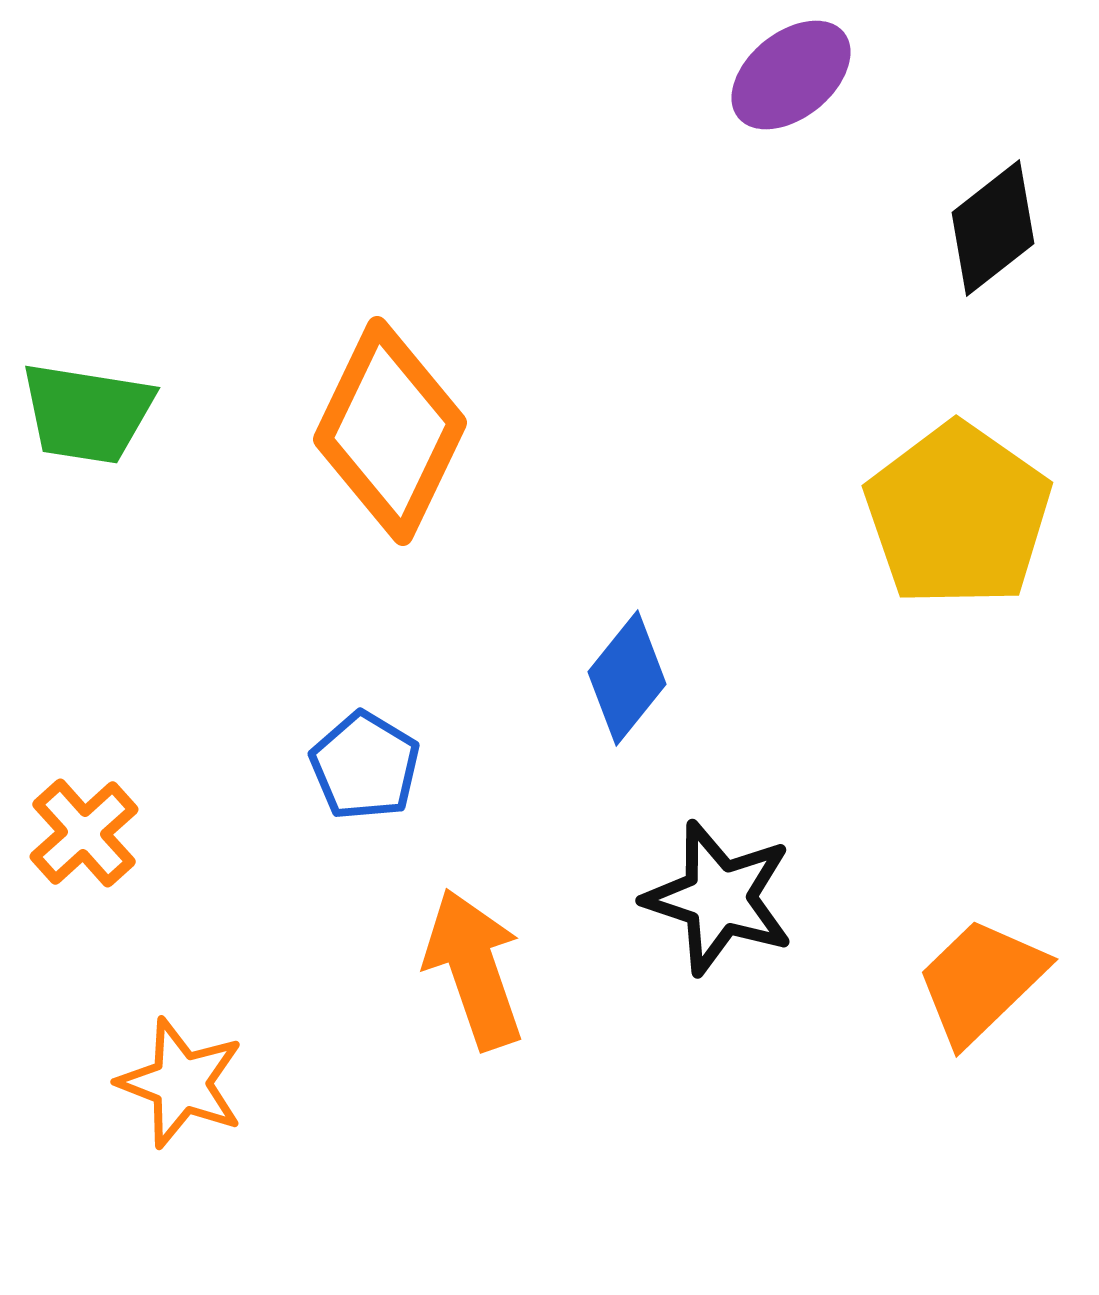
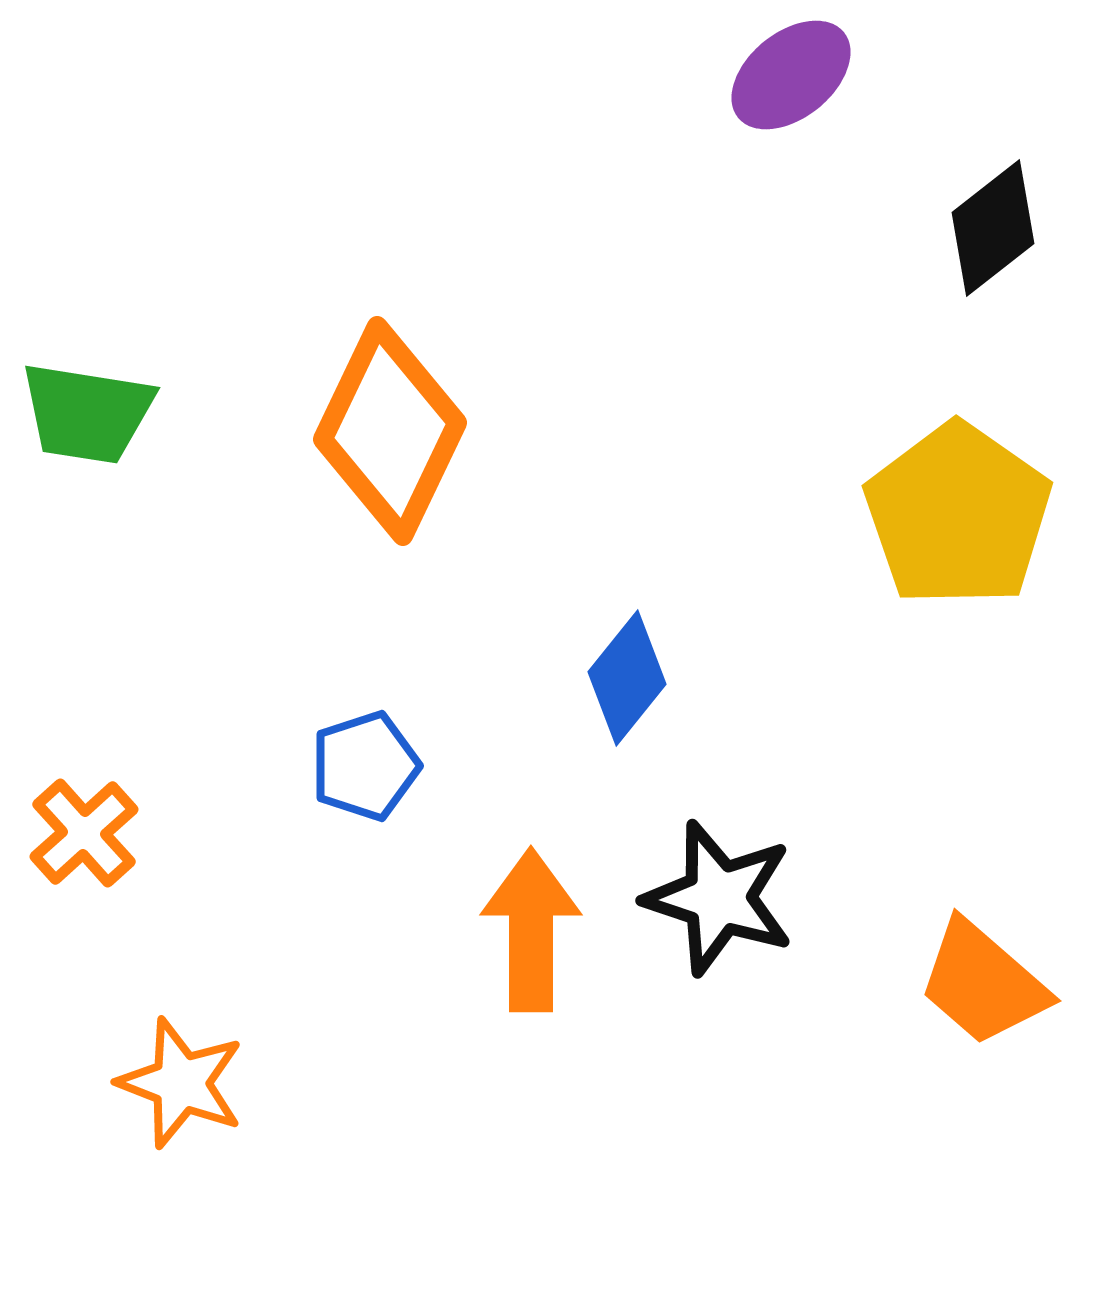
blue pentagon: rotated 23 degrees clockwise
orange arrow: moved 57 px right, 39 px up; rotated 19 degrees clockwise
orange trapezoid: moved 2 px right, 2 px down; rotated 95 degrees counterclockwise
